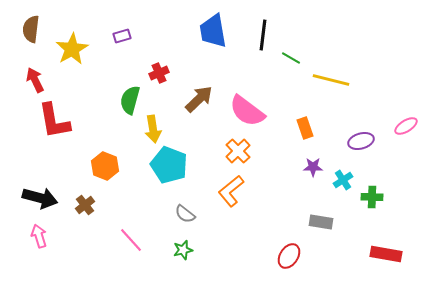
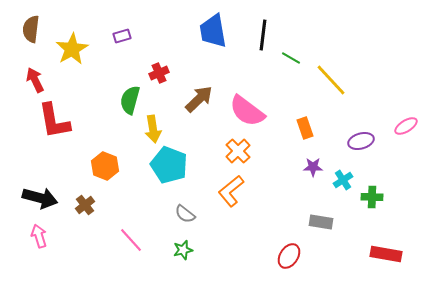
yellow line: rotated 33 degrees clockwise
